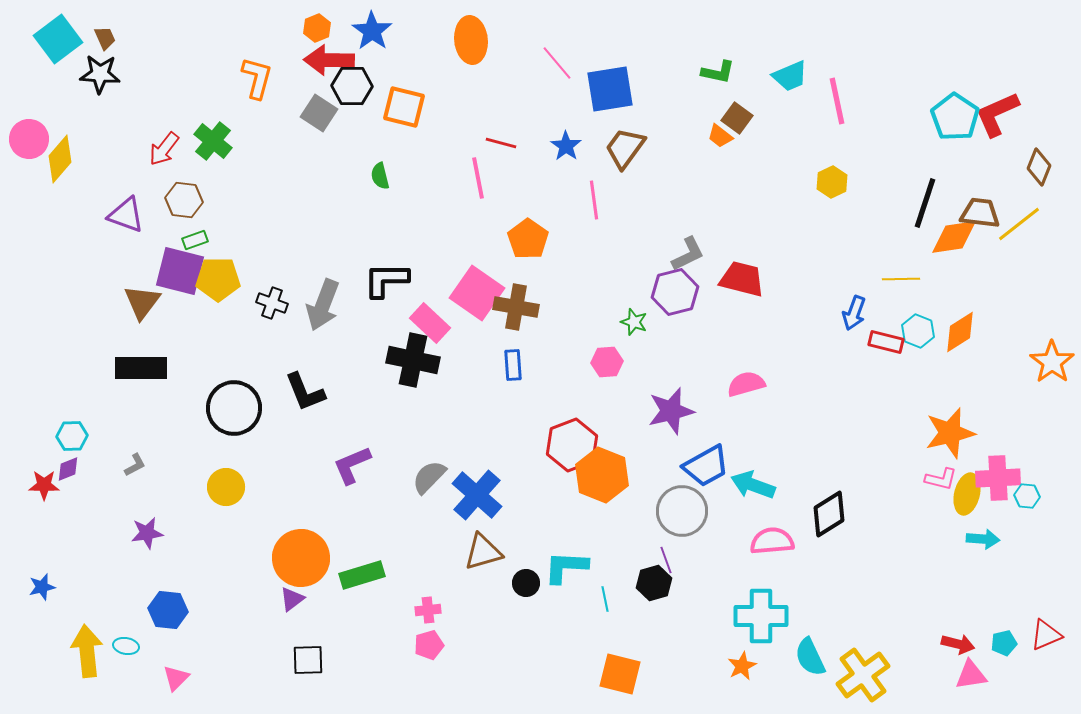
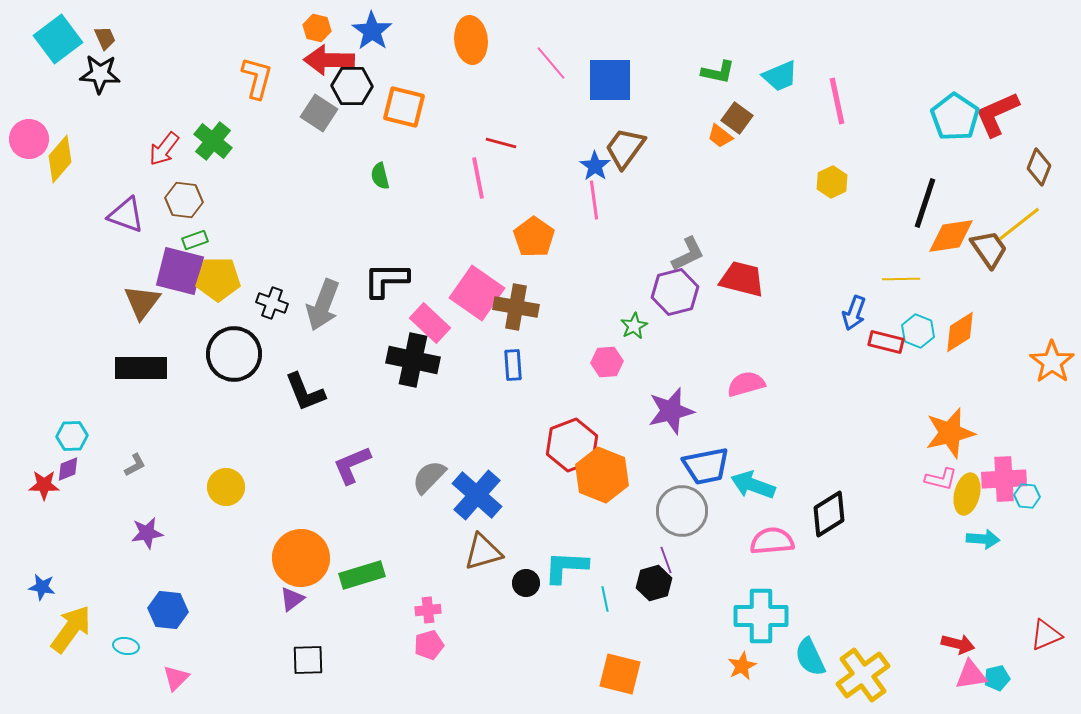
orange hexagon at (317, 28): rotated 24 degrees counterclockwise
pink line at (557, 63): moved 6 px left
cyan trapezoid at (790, 76): moved 10 px left
blue square at (610, 89): moved 9 px up; rotated 9 degrees clockwise
blue star at (566, 146): moved 29 px right, 20 px down
brown trapezoid at (980, 213): moved 9 px right, 36 px down; rotated 48 degrees clockwise
orange diamond at (954, 237): moved 3 px left, 1 px up
orange pentagon at (528, 239): moved 6 px right, 2 px up
green star at (634, 322): moved 4 px down; rotated 24 degrees clockwise
black circle at (234, 408): moved 54 px up
blue trapezoid at (706, 466): rotated 18 degrees clockwise
pink cross at (998, 478): moved 6 px right, 1 px down
blue star at (42, 587): rotated 24 degrees clockwise
cyan pentagon at (1004, 643): moved 7 px left, 35 px down
yellow arrow at (87, 651): moved 16 px left, 22 px up; rotated 42 degrees clockwise
